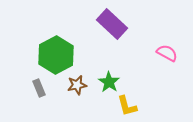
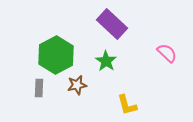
pink semicircle: rotated 15 degrees clockwise
green star: moved 3 px left, 21 px up
gray rectangle: rotated 24 degrees clockwise
yellow L-shape: moved 1 px up
